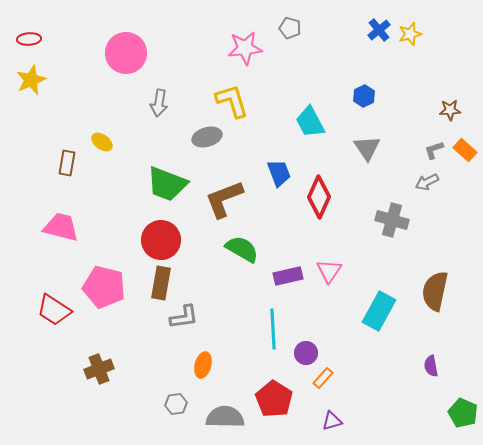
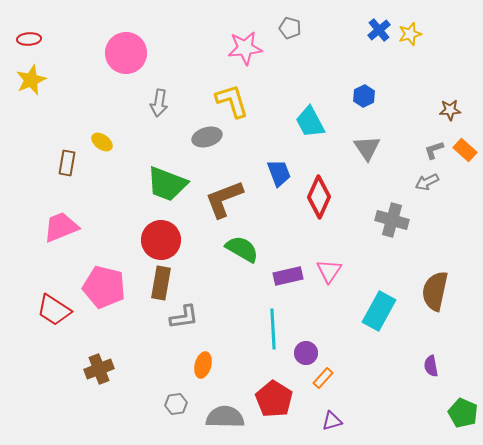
pink trapezoid at (61, 227): rotated 36 degrees counterclockwise
